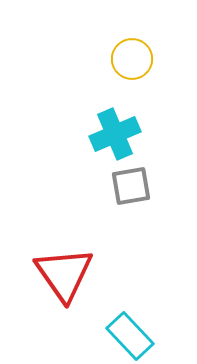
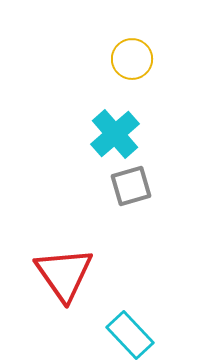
cyan cross: rotated 18 degrees counterclockwise
gray square: rotated 6 degrees counterclockwise
cyan rectangle: moved 1 px up
